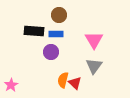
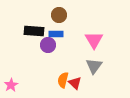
purple circle: moved 3 px left, 7 px up
